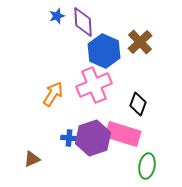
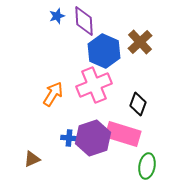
purple diamond: moved 1 px right, 1 px up
